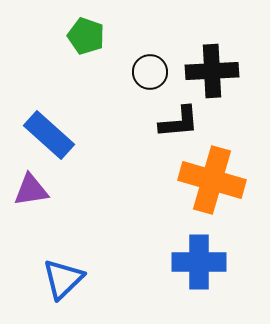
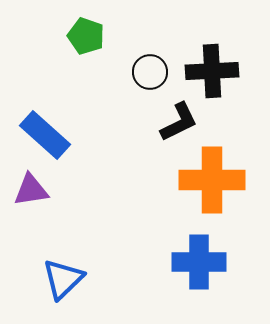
black L-shape: rotated 21 degrees counterclockwise
blue rectangle: moved 4 px left
orange cross: rotated 16 degrees counterclockwise
